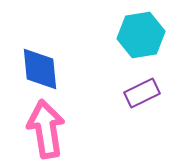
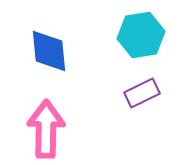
blue diamond: moved 9 px right, 18 px up
pink arrow: rotated 10 degrees clockwise
